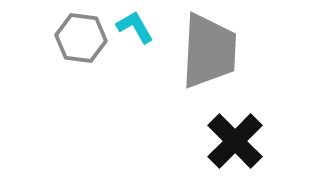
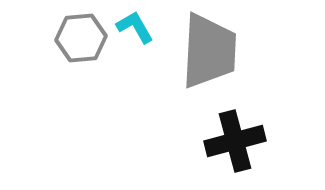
gray hexagon: rotated 12 degrees counterclockwise
black cross: rotated 30 degrees clockwise
